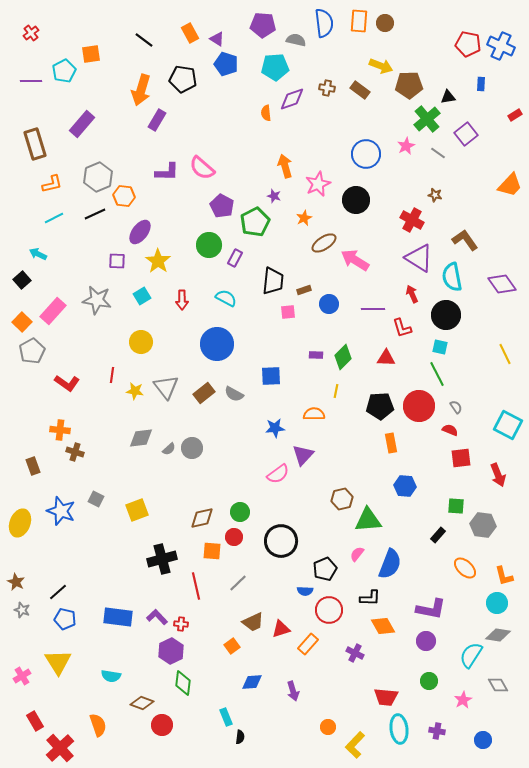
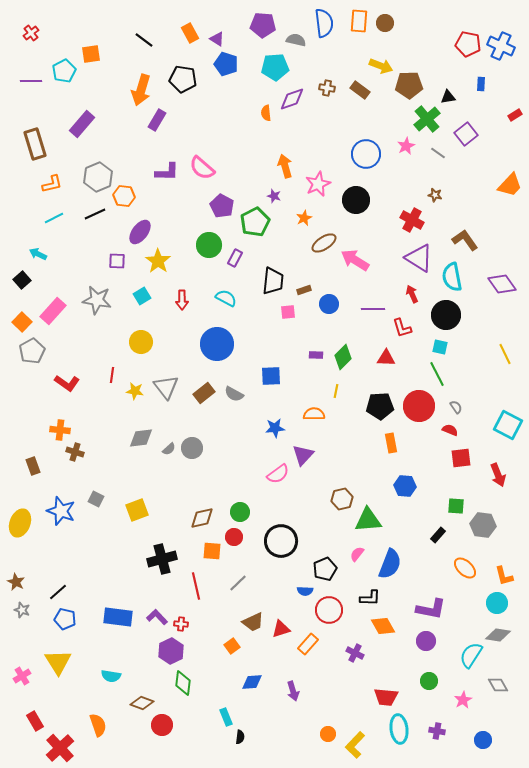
orange circle at (328, 727): moved 7 px down
